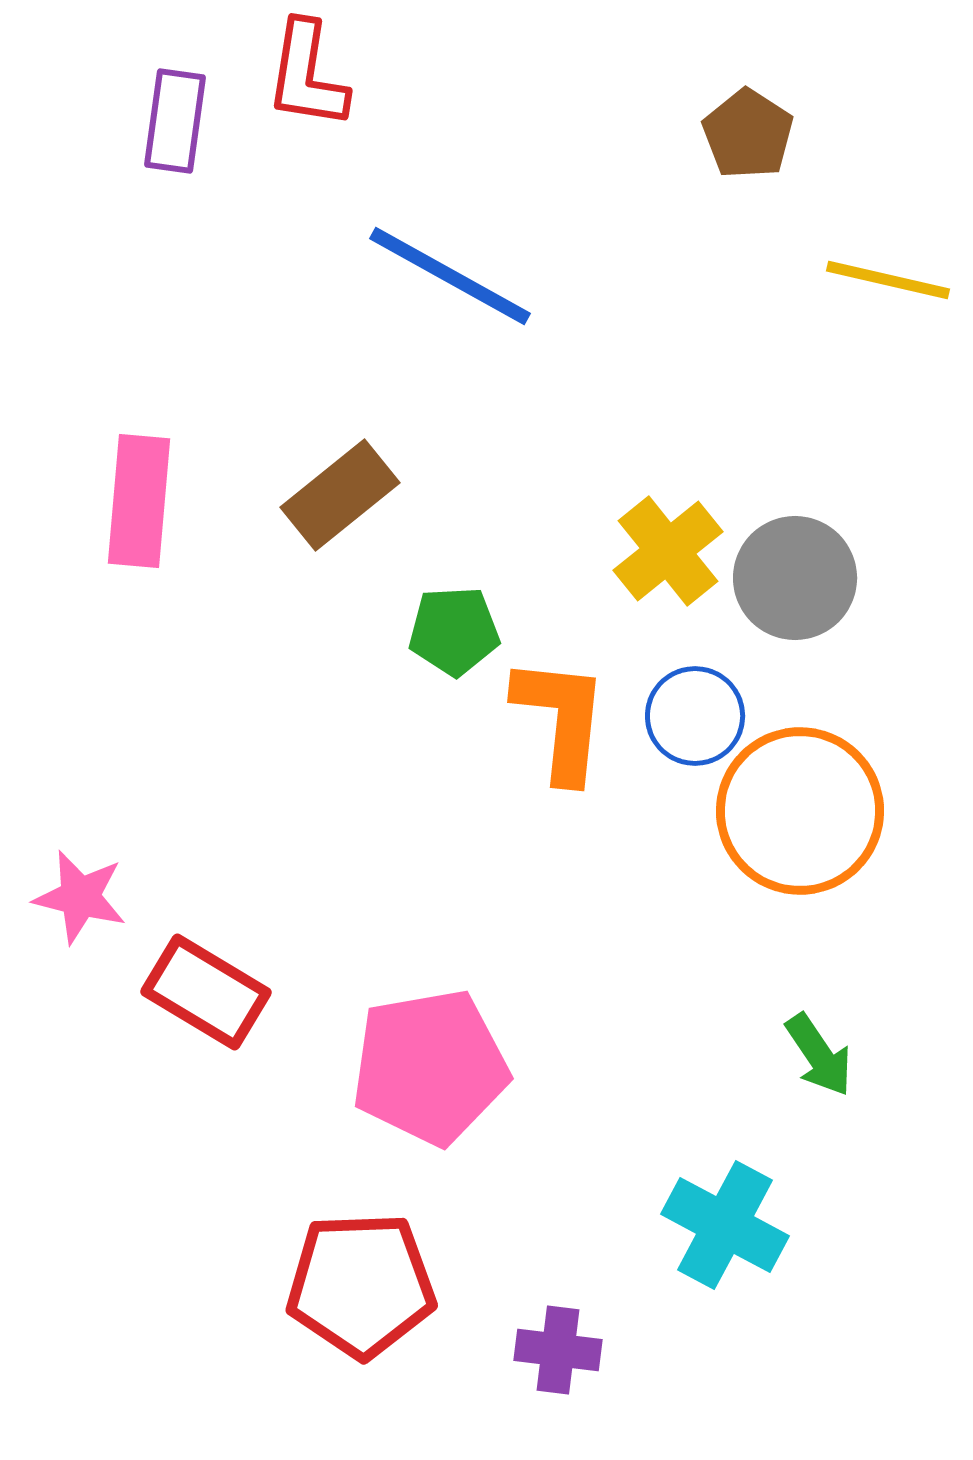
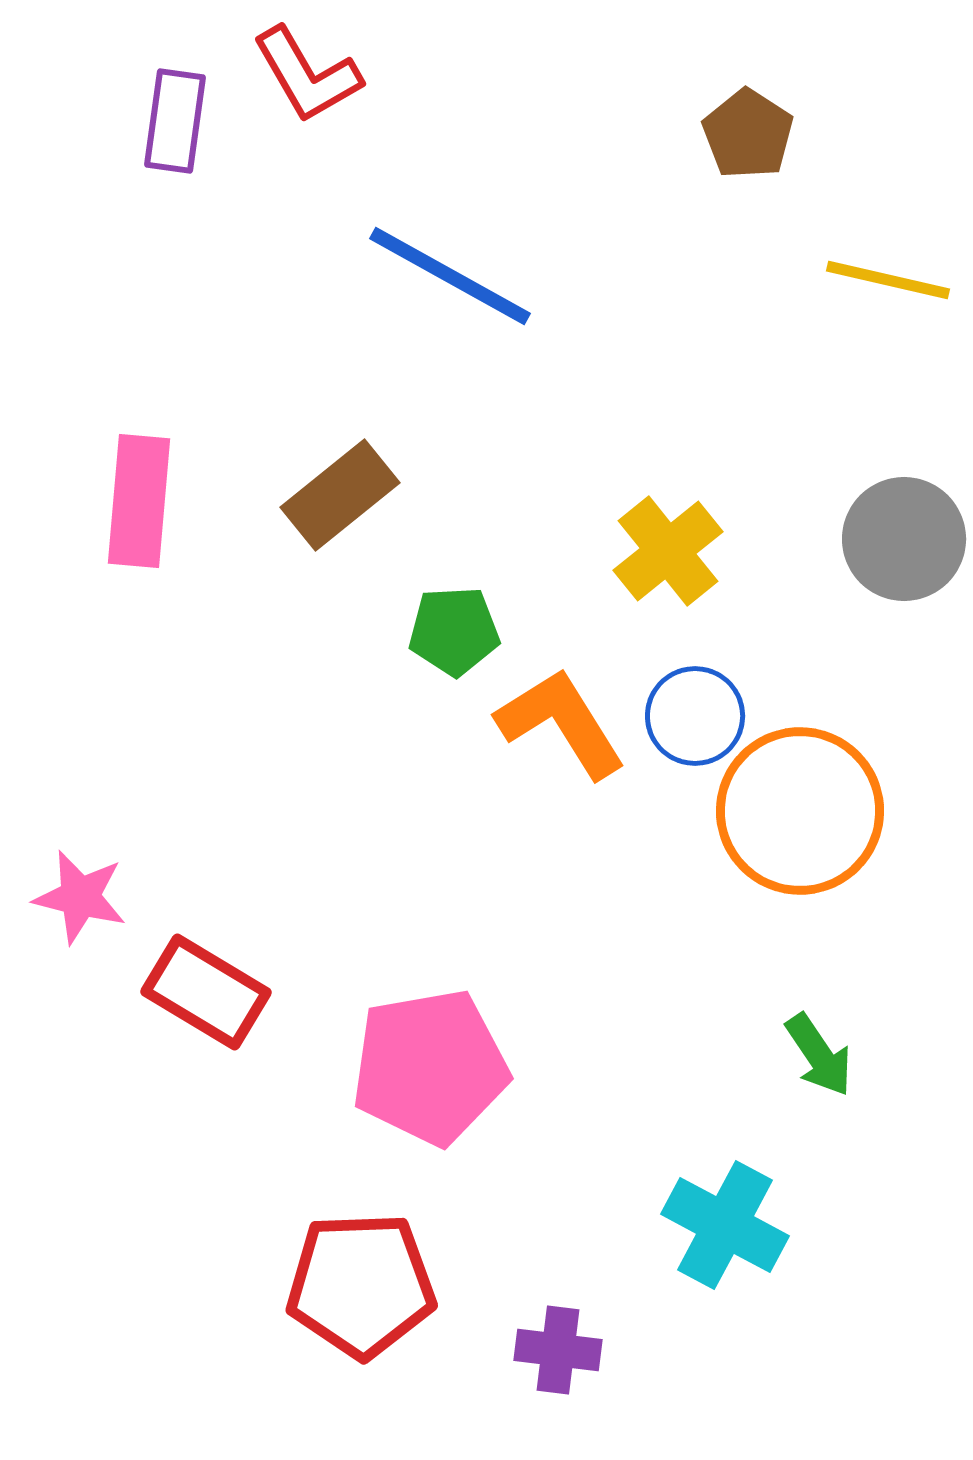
red L-shape: rotated 39 degrees counterclockwise
gray circle: moved 109 px right, 39 px up
orange L-shape: moved 4 px down; rotated 38 degrees counterclockwise
